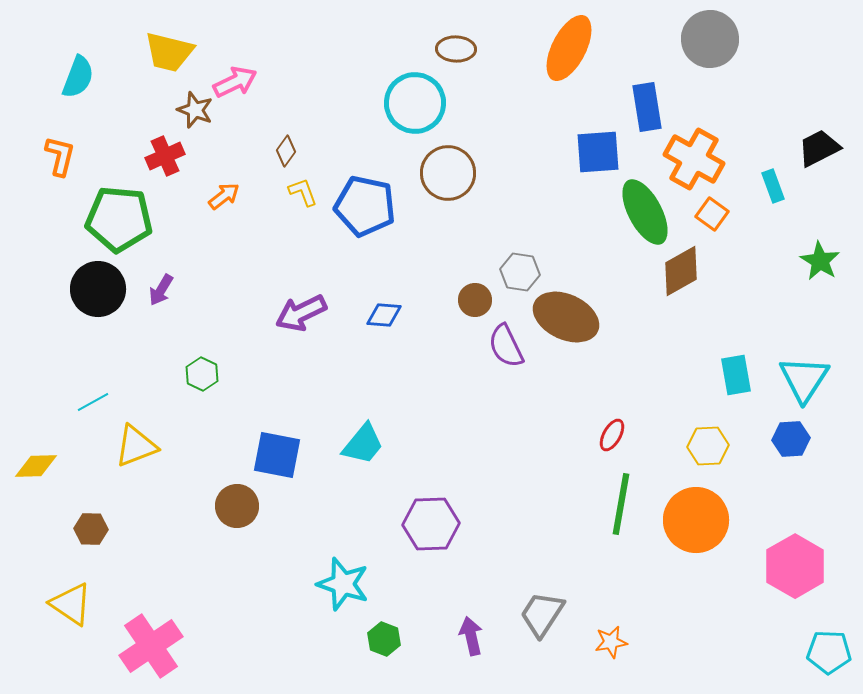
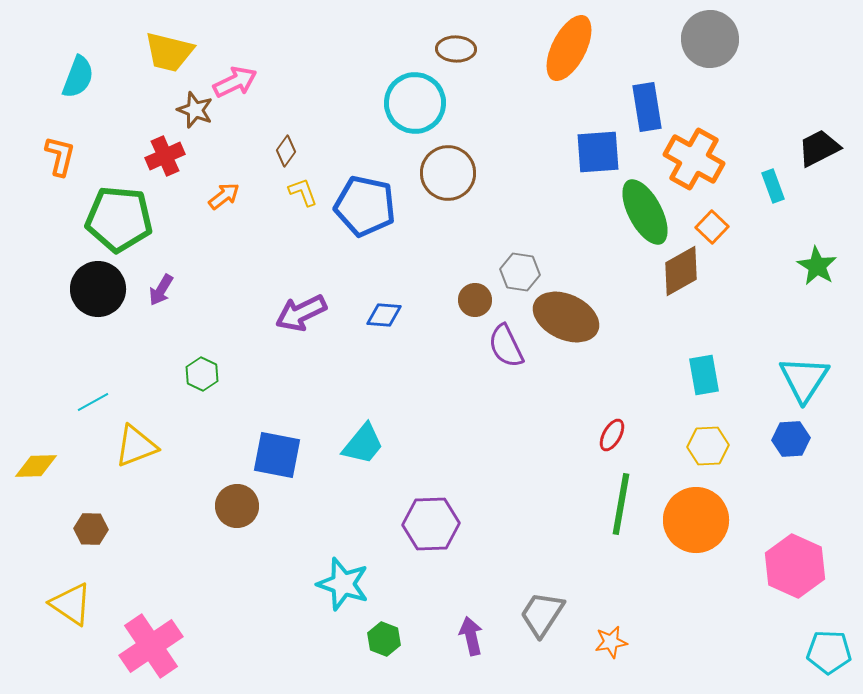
orange square at (712, 214): moved 13 px down; rotated 8 degrees clockwise
green star at (820, 261): moved 3 px left, 5 px down
cyan rectangle at (736, 375): moved 32 px left
pink hexagon at (795, 566): rotated 6 degrees counterclockwise
